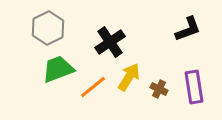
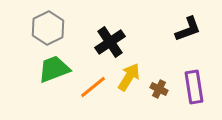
green trapezoid: moved 4 px left
